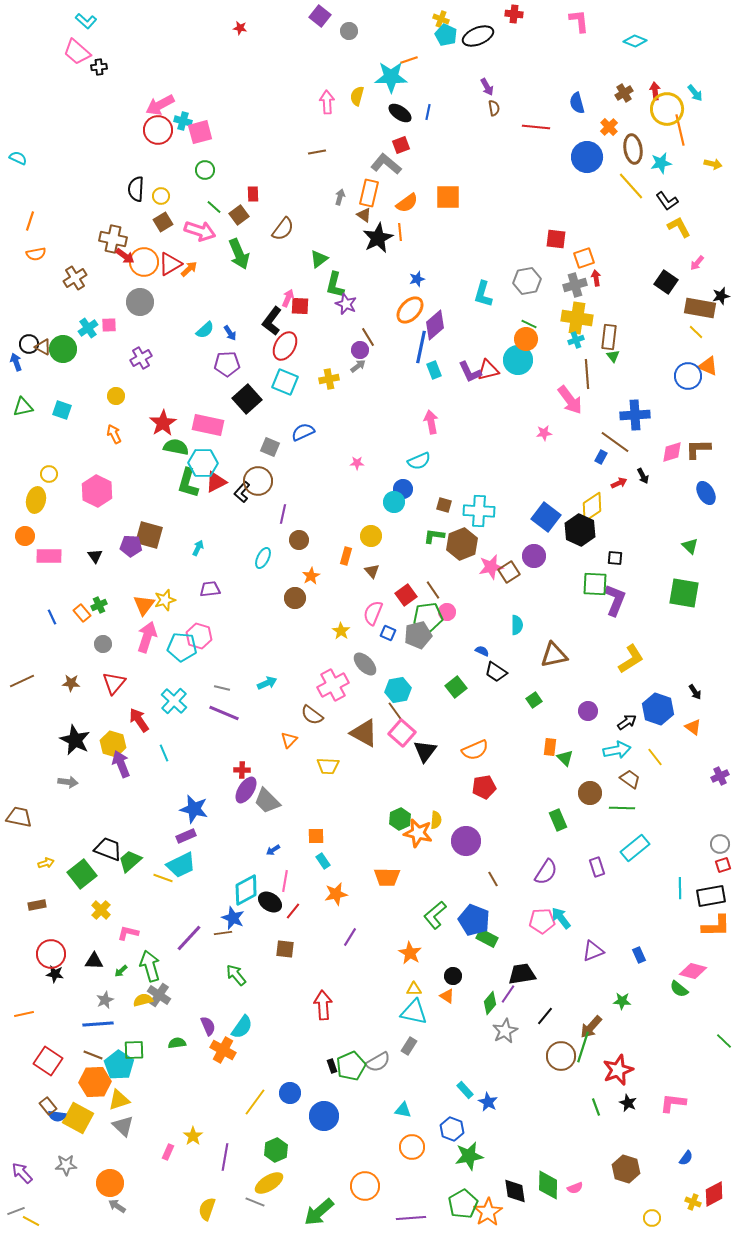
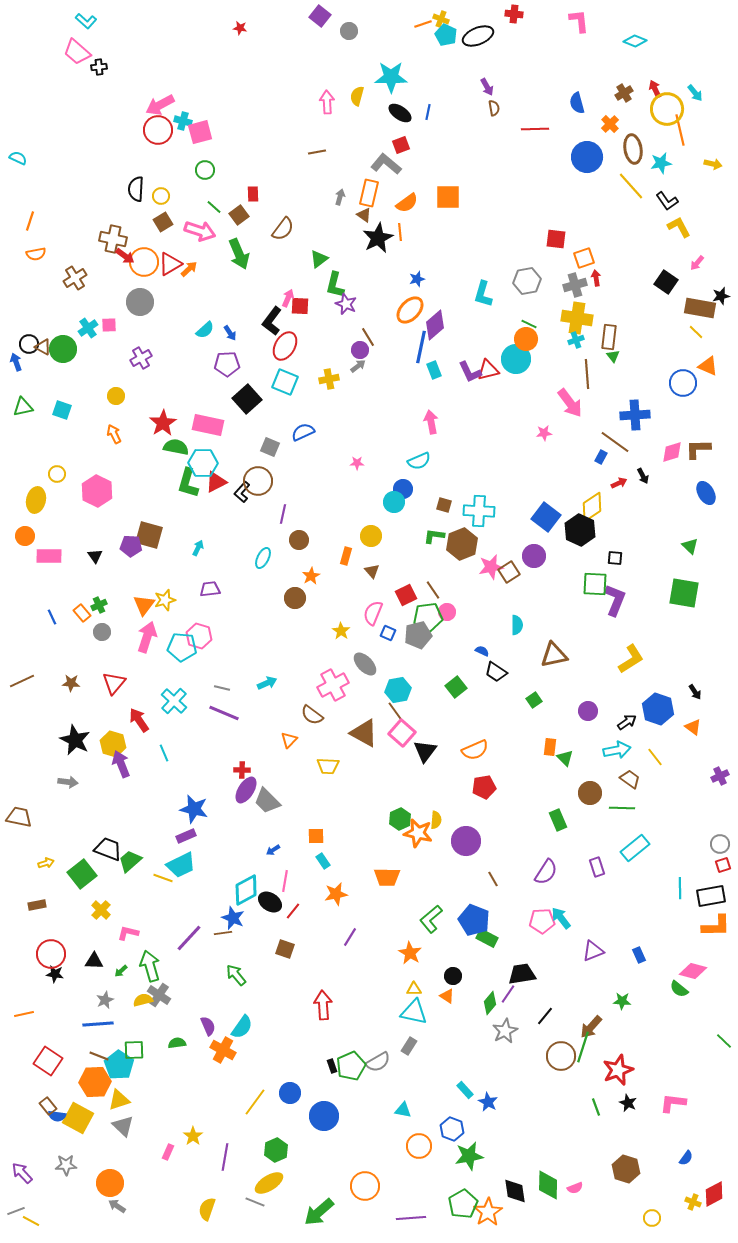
orange line at (409, 60): moved 14 px right, 36 px up
red arrow at (655, 91): moved 2 px up; rotated 18 degrees counterclockwise
red line at (536, 127): moved 1 px left, 2 px down; rotated 8 degrees counterclockwise
orange cross at (609, 127): moved 1 px right, 3 px up
cyan circle at (518, 360): moved 2 px left, 1 px up
blue circle at (688, 376): moved 5 px left, 7 px down
pink arrow at (570, 400): moved 3 px down
yellow circle at (49, 474): moved 8 px right
red square at (406, 595): rotated 10 degrees clockwise
gray circle at (103, 644): moved 1 px left, 12 px up
green L-shape at (435, 915): moved 4 px left, 4 px down
brown square at (285, 949): rotated 12 degrees clockwise
brown line at (93, 1055): moved 6 px right, 1 px down
orange circle at (412, 1147): moved 7 px right, 1 px up
